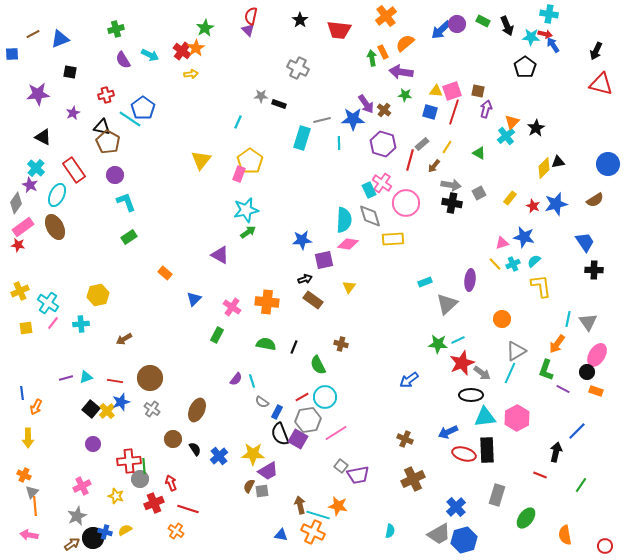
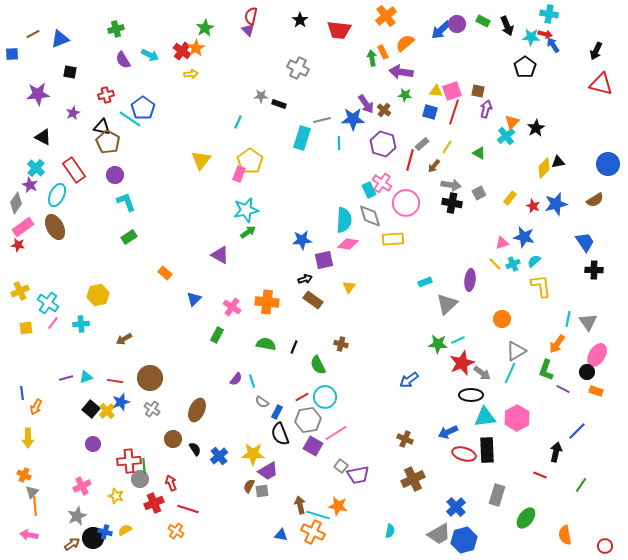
purple square at (298, 439): moved 15 px right, 7 px down
